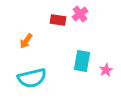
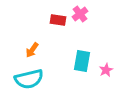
orange arrow: moved 6 px right, 9 px down
cyan semicircle: moved 3 px left, 1 px down
